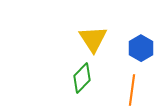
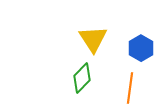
orange line: moved 2 px left, 2 px up
